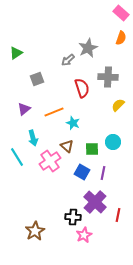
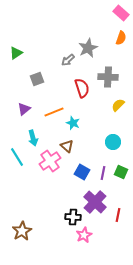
green square: moved 29 px right, 23 px down; rotated 24 degrees clockwise
brown star: moved 13 px left
